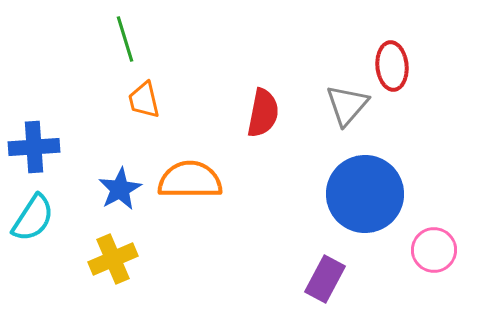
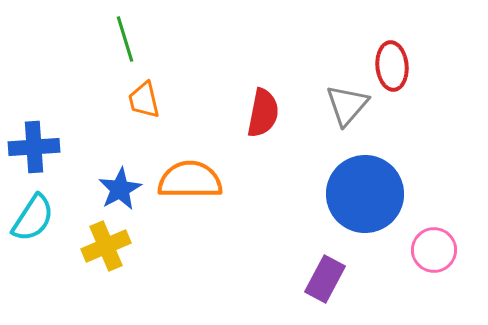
yellow cross: moved 7 px left, 13 px up
